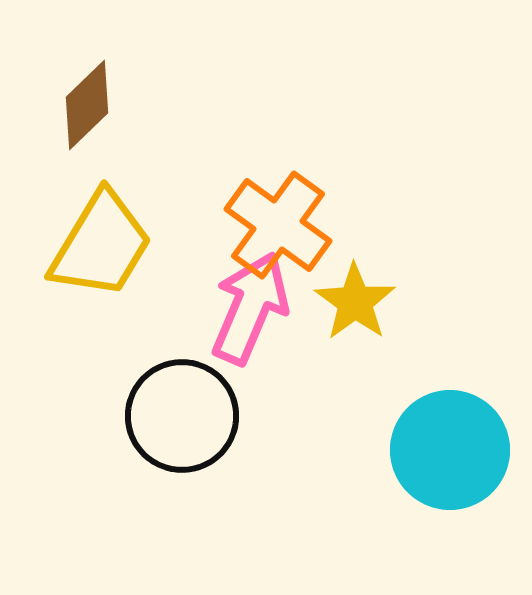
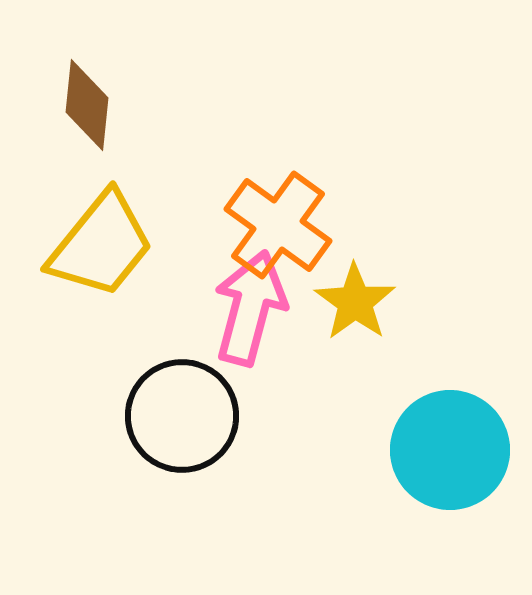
brown diamond: rotated 40 degrees counterclockwise
yellow trapezoid: rotated 8 degrees clockwise
pink arrow: rotated 8 degrees counterclockwise
